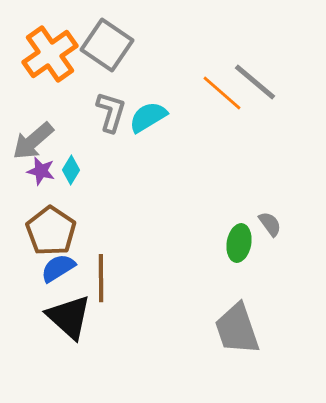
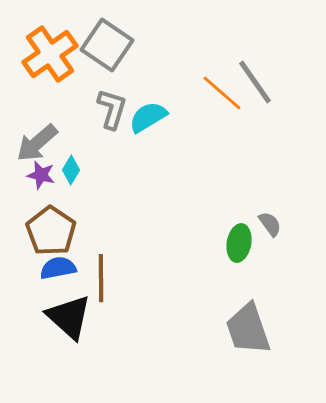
gray line: rotated 15 degrees clockwise
gray L-shape: moved 1 px right, 3 px up
gray arrow: moved 4 px right, 2 px down
purple star: moved 4 px down
blue semicircle: rotated 21 degrees clockwise
gray trapezoid: moved 11 px right
